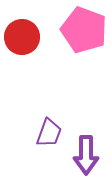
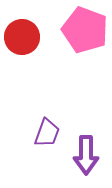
pink pentagon: moved 1 px right
purple trapezoid: moved 2 px left
